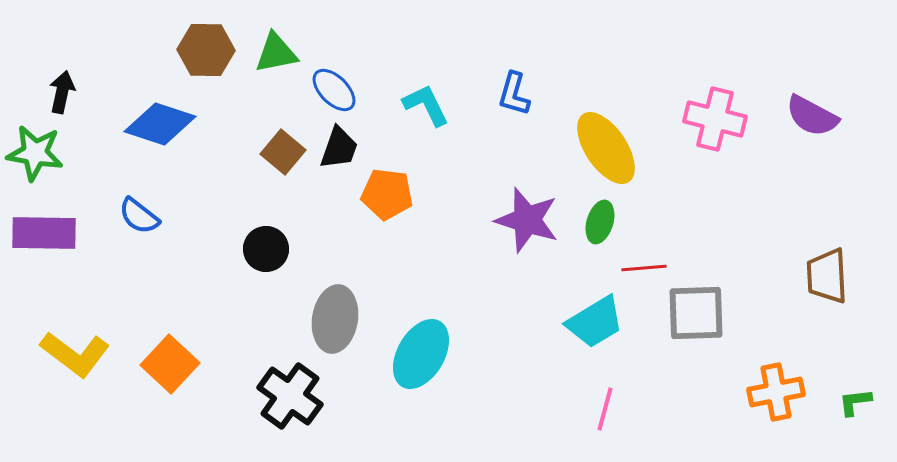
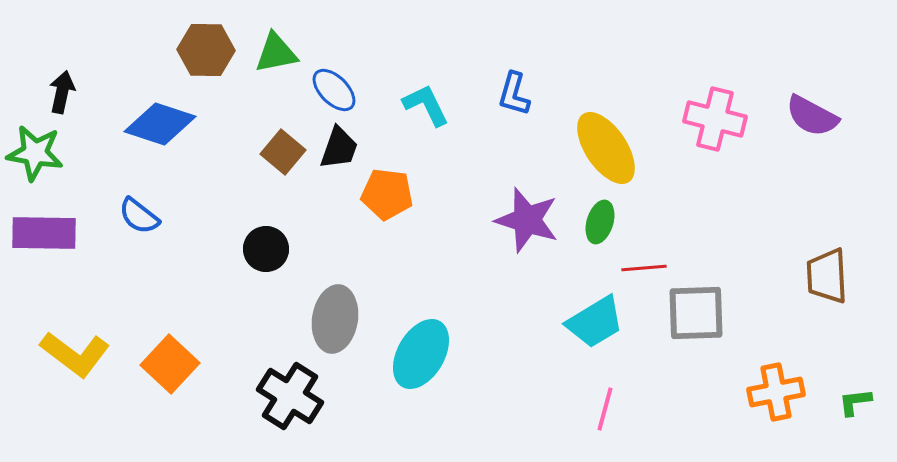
black cross: rotated 4 degrees counterclockwise
